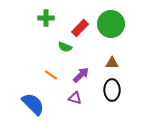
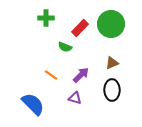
brown triangle: rotated 24 degrees counterclockwise
